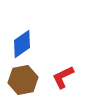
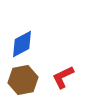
blue diamond: rotated 8 degrees clockwise
